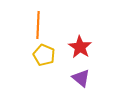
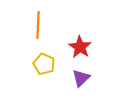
yellow pentagon: moved 9 px down
purple triangle: rotated 36 degrees clockwise
